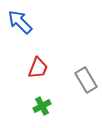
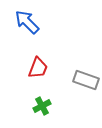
blue arrow: moved 7 px right
gray rectangle: rotated 40 degrees counterclockwise
